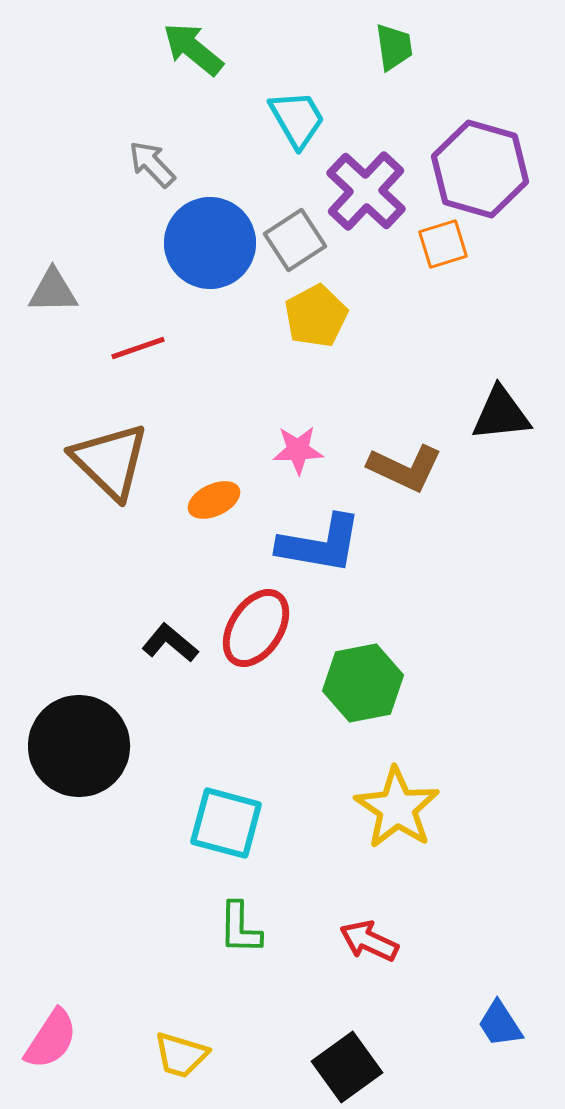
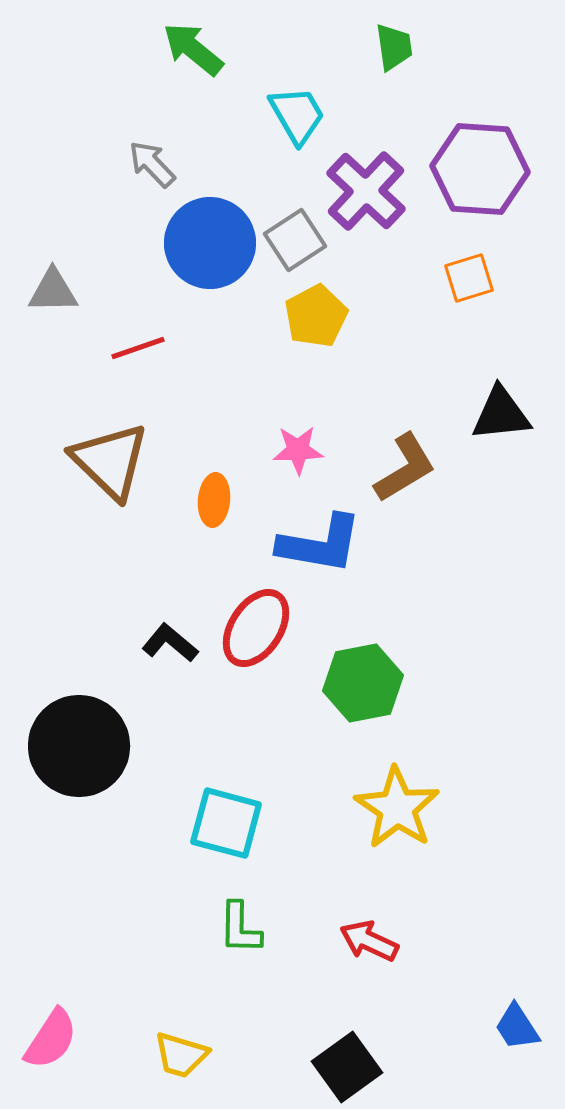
cyan trapezoid: moved 4 px up
purple hexagon: rotated 12 degrees counterclockwise
orange square: moved 26 px right, 34 px down
brown L-shape: rotated 56 degrees counterclockwise
orange ellipse: rotated 60 degrees counterclockwise
blue trapezoid: moved 17 px right, 3 px down
